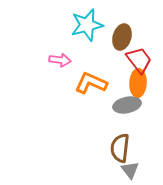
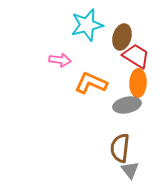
red trapezoid: moved 3 px left, 4 px up; rotated 20 degrees counterclockwise
